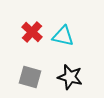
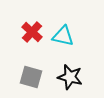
gray square: moved 1 px right
